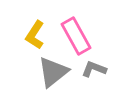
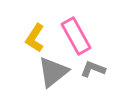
yellow L-shape: moved 3 px down
gray L-shape: moved 1 px left
